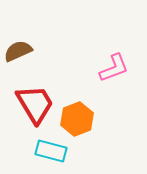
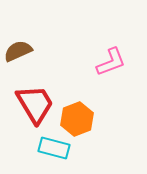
pink L-shape: moved 3 px left, 6 px up
cyan rectangle: moved 3 px right, 3 px up
